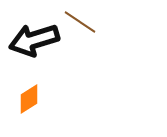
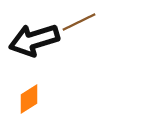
brown line: moved 1 px left; rotated 60 degrees counterclockwise
